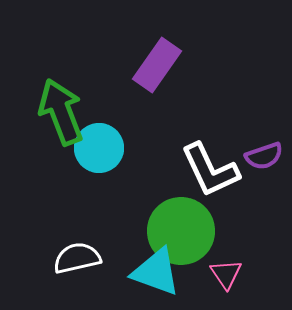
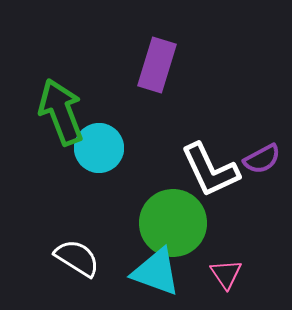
purple rectangle: rotated 18 degrees counterclockwise
purple semicircle: moved 2 px left, 3 px down; rotated 9 degrees counterclockwise
green circle: moved 8 px left, 8 px up
white semicircle: rotated 45 degrees clockwise
